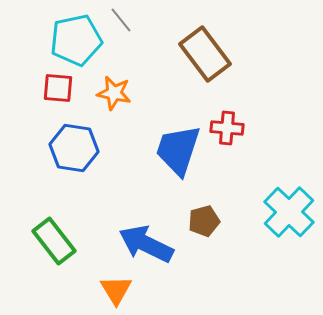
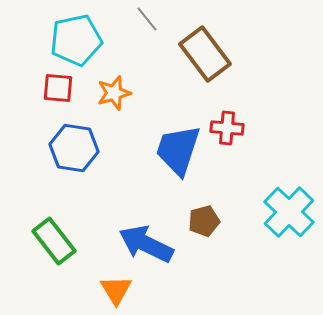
gray line: moved 26 px right, 1 px up
orange star: rotated 28 degrees counterclockwise
